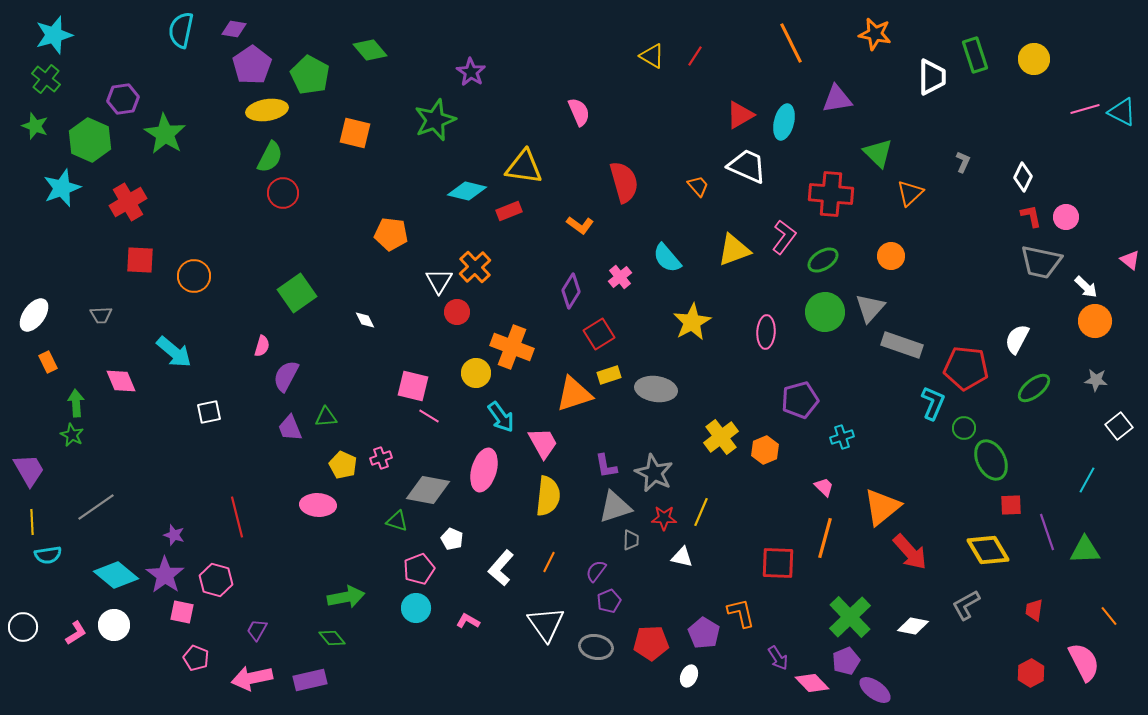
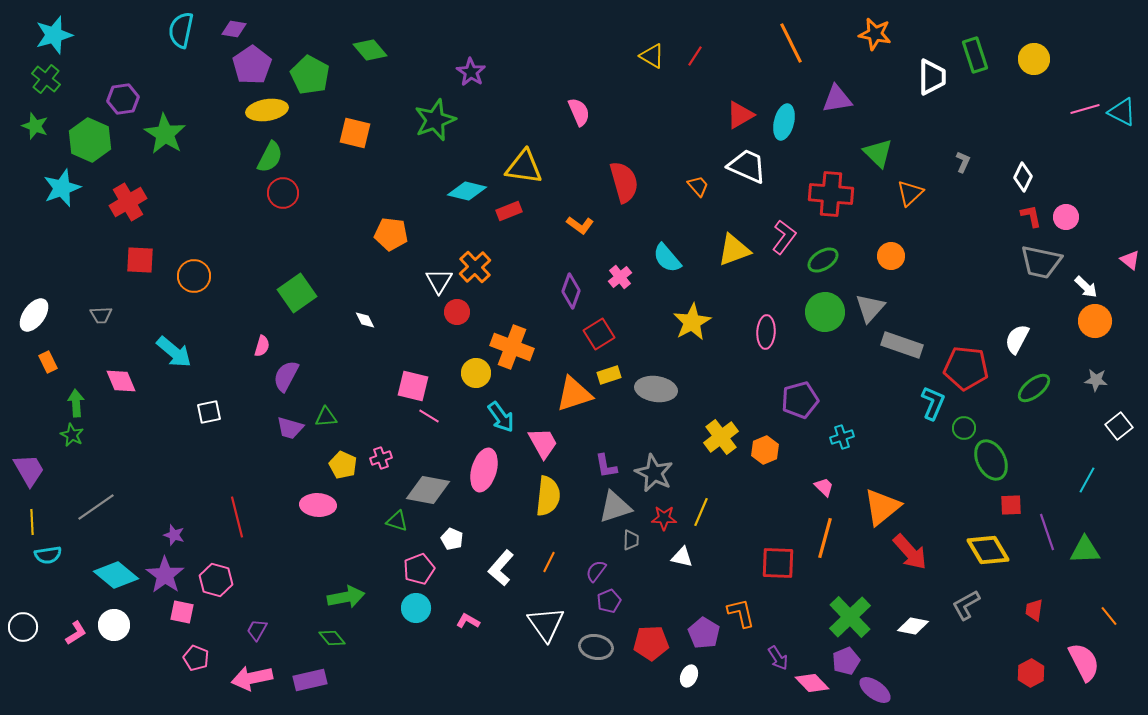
purple diamond at (571, 291): rotated 12 degrees counterclockwise
purple trapezoid at (290, 428): rotated 52 degrees counterclockwise
